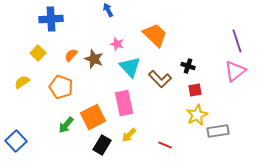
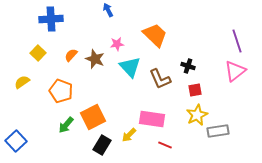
pink star: rotated 24 degrees counterclockwise
brown star: moved 1 px right
brown L-shape: rotated 20 degrees clockwise
orange pentagon: moved 4 px down
pink rectangle: moved 28 px right, 16 px down; rotated 70 degrees counterclockwise
